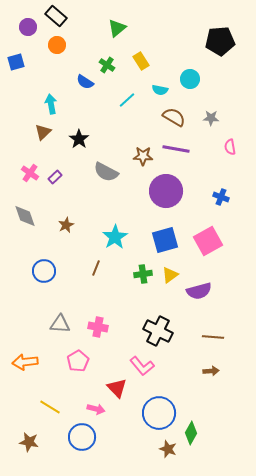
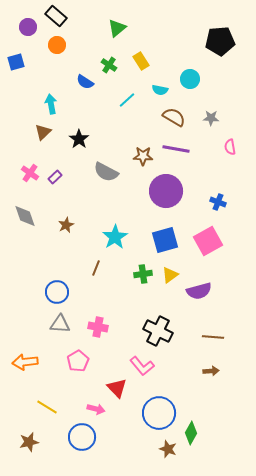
green cross at (107, 65): moved 2 px right
blue cross at (221, 197): moved 3 px left, 5 px down
blue circle at (44, 271): moved 13 px right, 21 px down
yellow line at (50, 407): moved 3 px left
brown star at (29, 442): rotated 24 degrees counterclockwise
